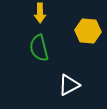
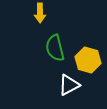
yellow hexagon: moved 29 px down; rotated 10 degrees clockwise
green semicircle: moved 16 px right
